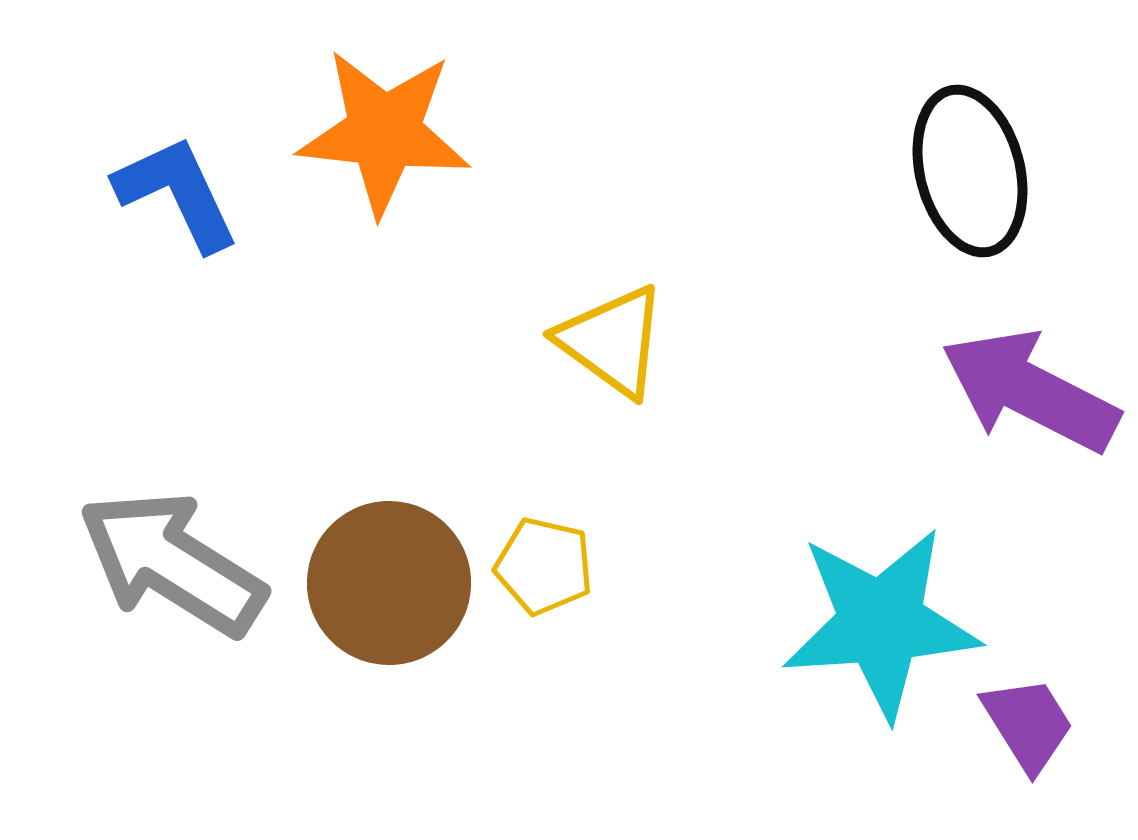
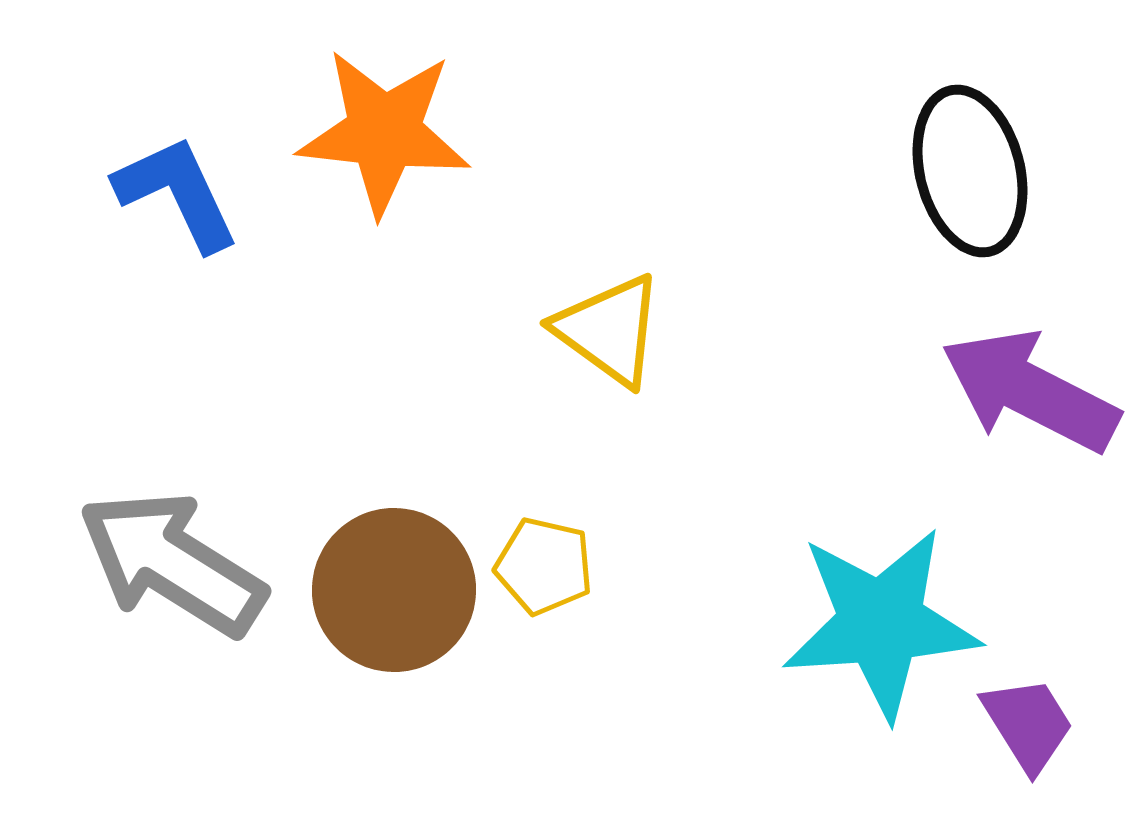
yellow triangle: moved 3 px left, 11 px up
brown circle: moved 5 px right, 7 px down
